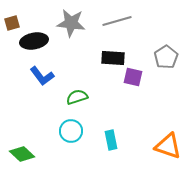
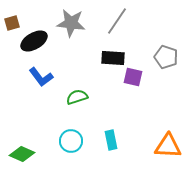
gray line: rotated 40 degrees counterclockwise
black ellipse: rotated 20 degrees counterclockwise
gray pentagon: rotated 20 degrees counterclockwise
blue L-shape: moved 1 px left, 1 px down
cyan circle: moved 10 px down
orange triangle: rotated 16 degrees counterclockwise
green diamond: rotated 20 degrees counterclockwise
